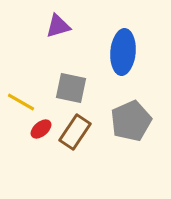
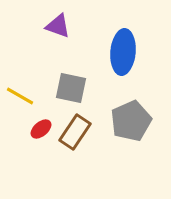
purple triangle: rotated 36 degrees clockwise
yellow line: moved 1 px left, 6 px up
